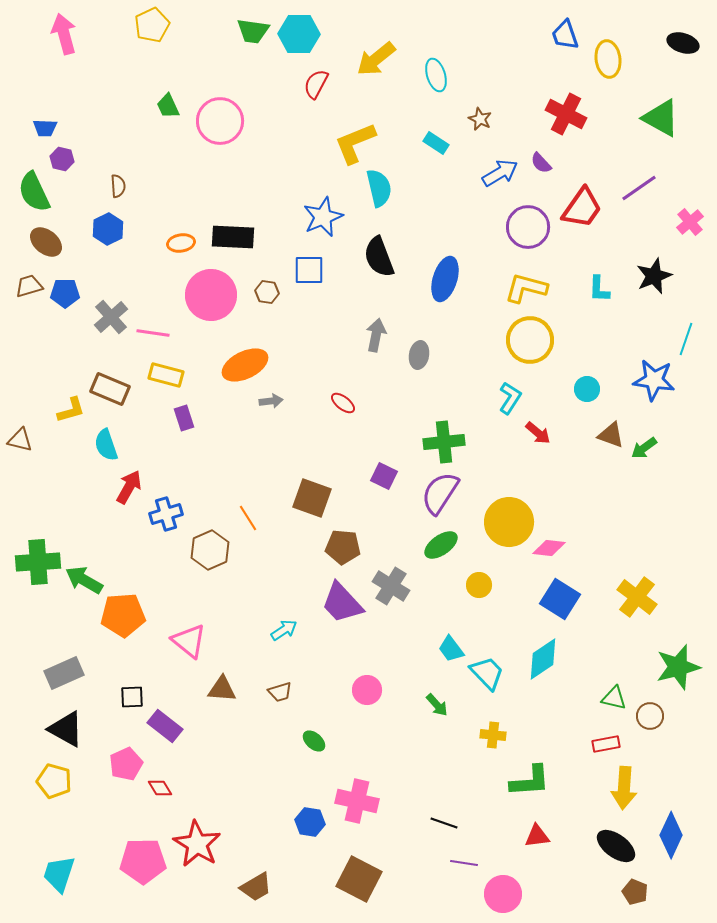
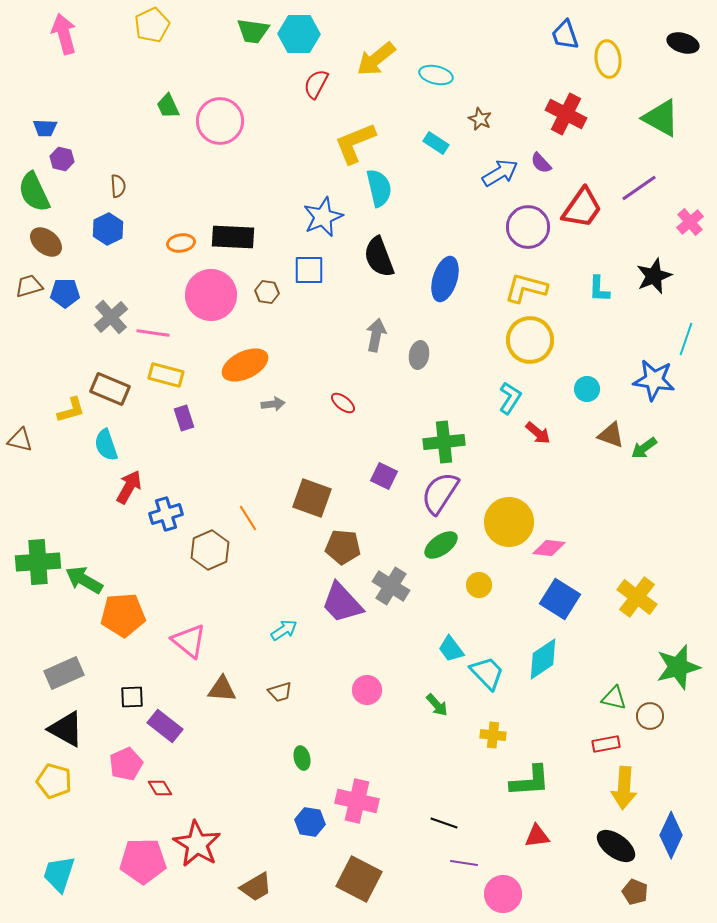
cyan ellipse at (436, 75): rotated 60 degrees counterclockwise
gray arrow at (271, 401): moved 2 px right, 3 px down
green ellipse at (314, 741): moved 12 px left, 17 px down; rotated 35 degrees clockwise
